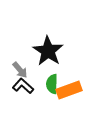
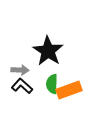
gray arrow: rotated 48 degrees counterclockwise
black L-shape: moved 1 px left
